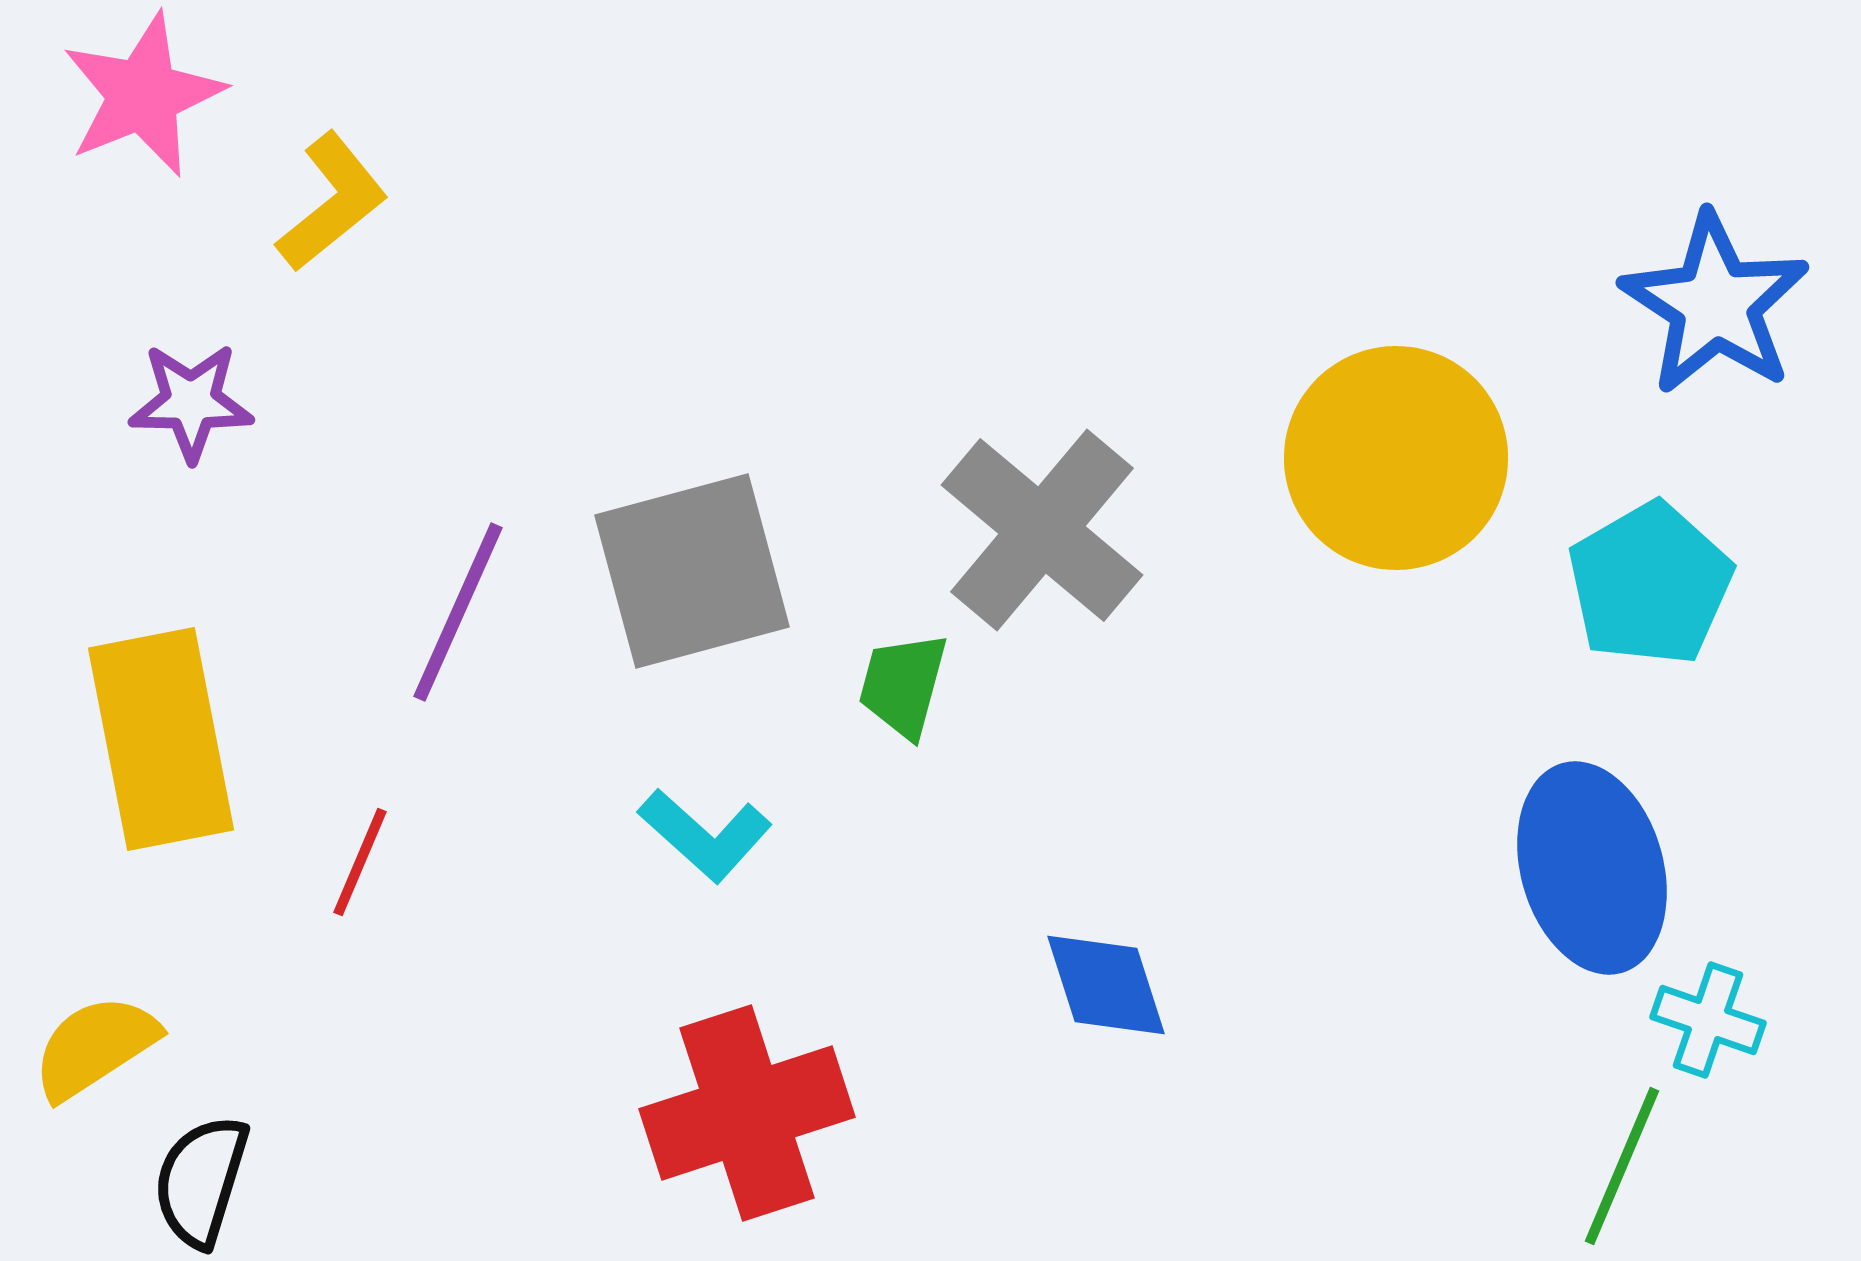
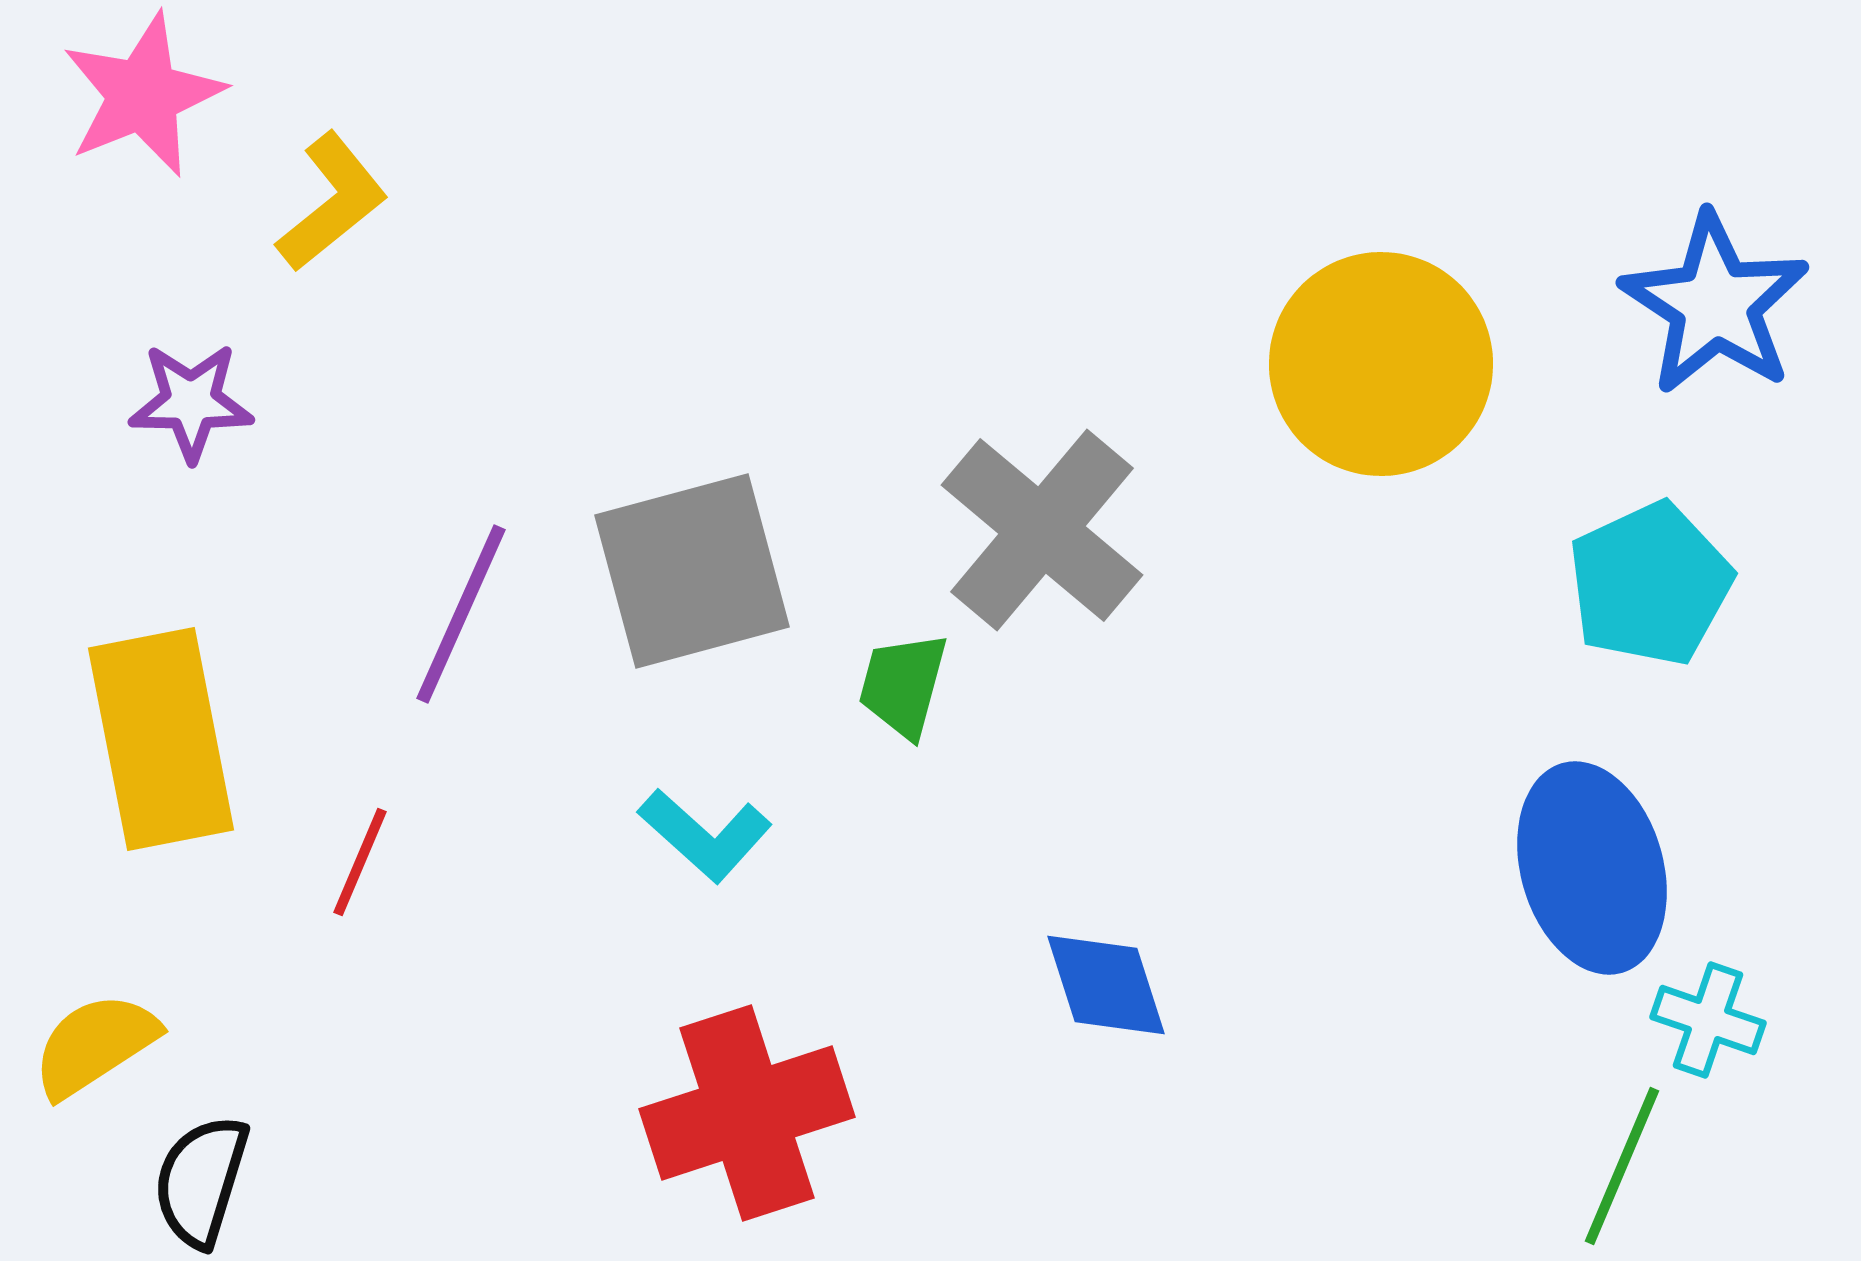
yellow circle: moved 15 px left, 94 px up
cyan pentagon: rotated 5 degrees clockwise
purple line: moved 3 px right, 2 px down
yellow semicircle: moved 2 px up
